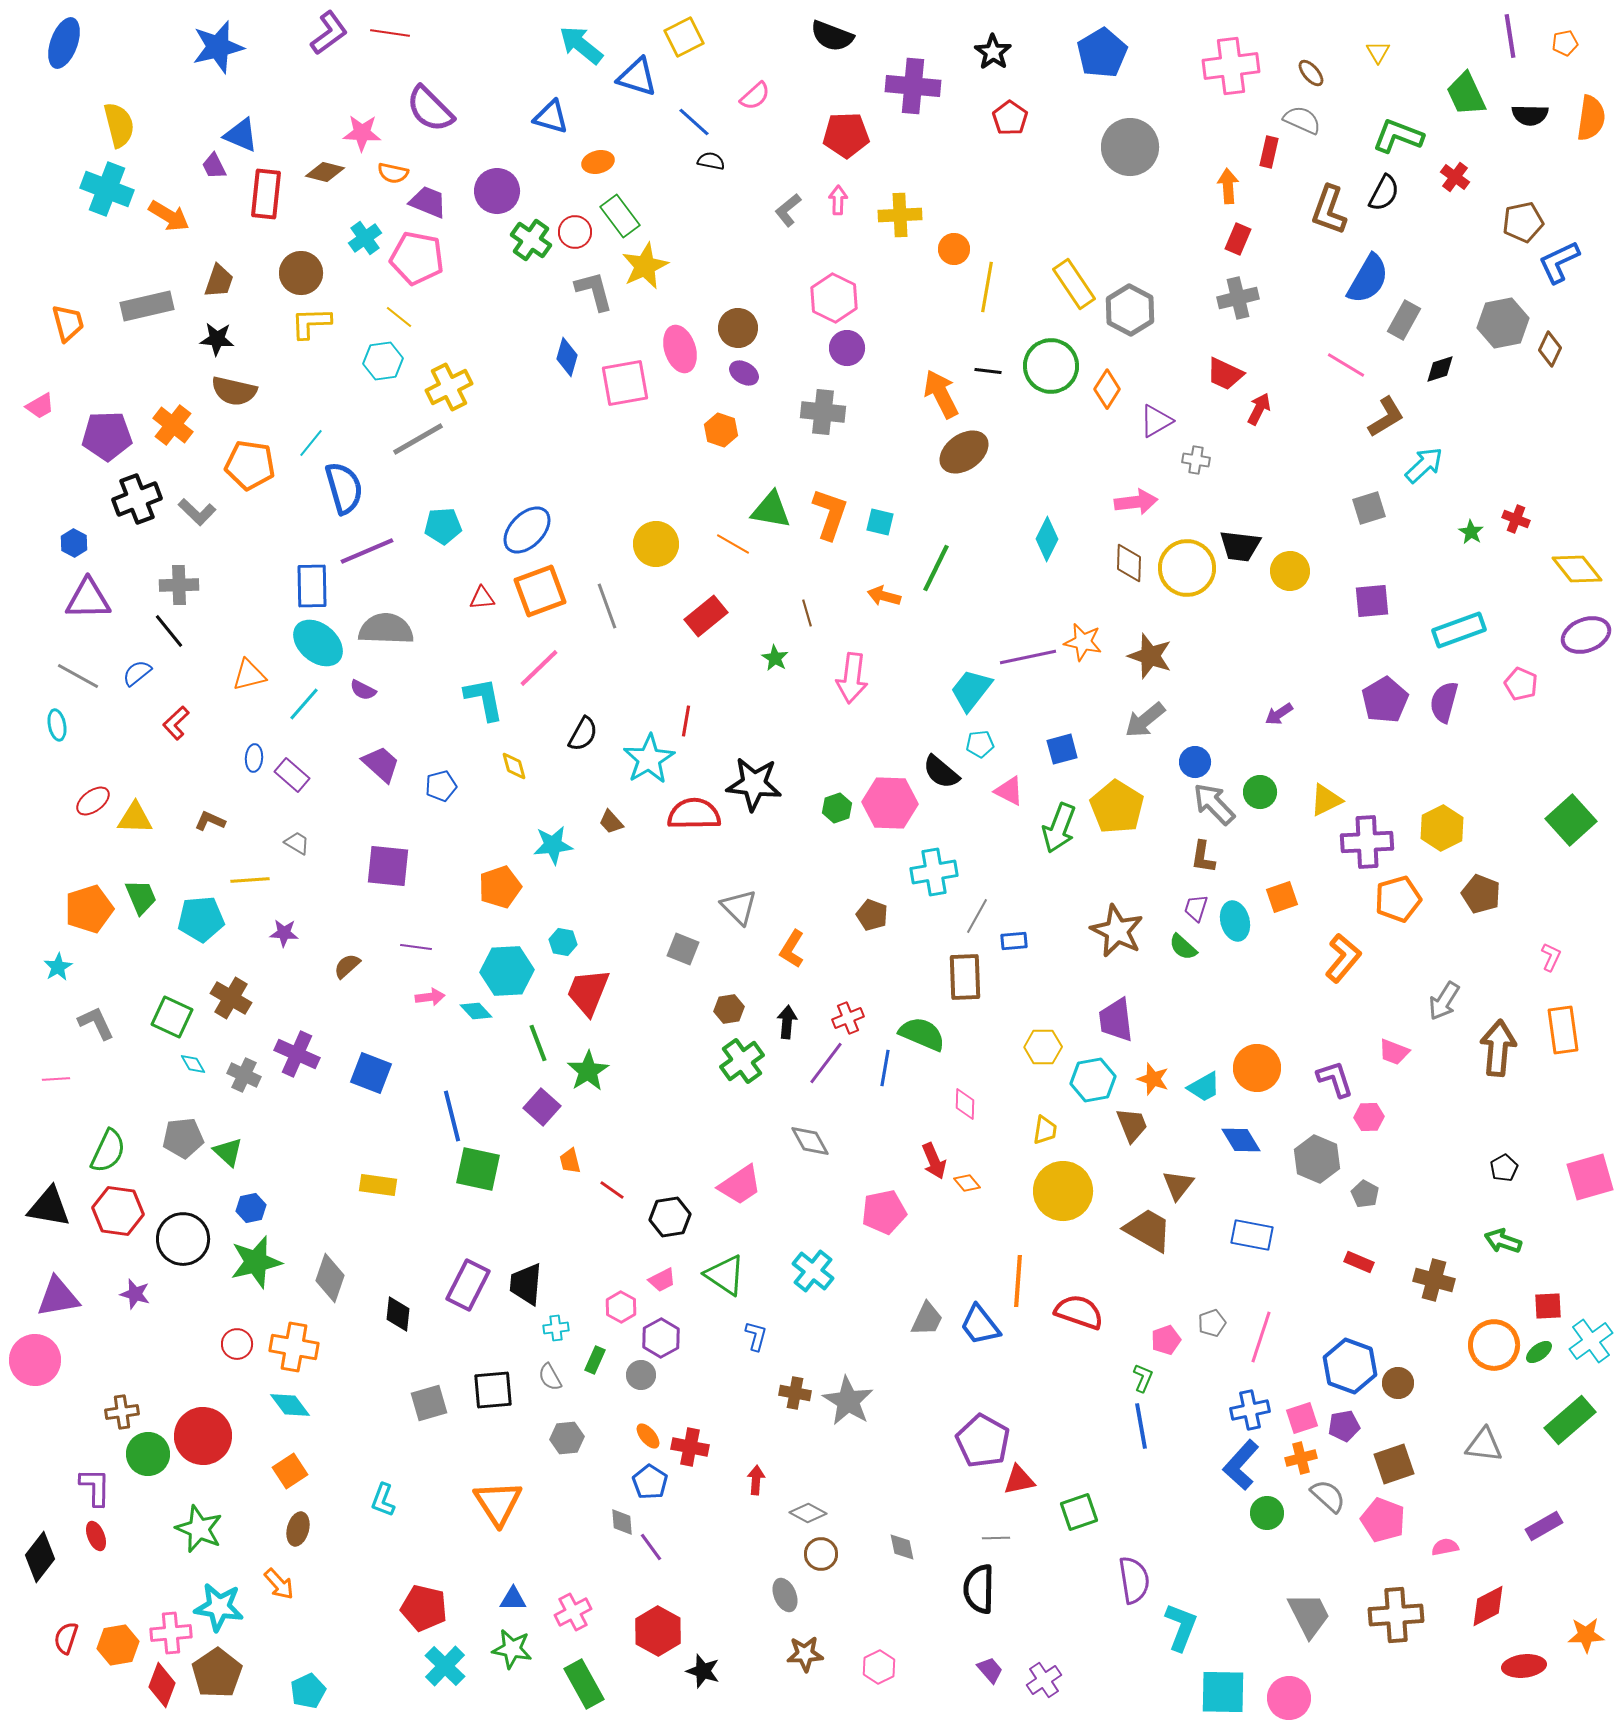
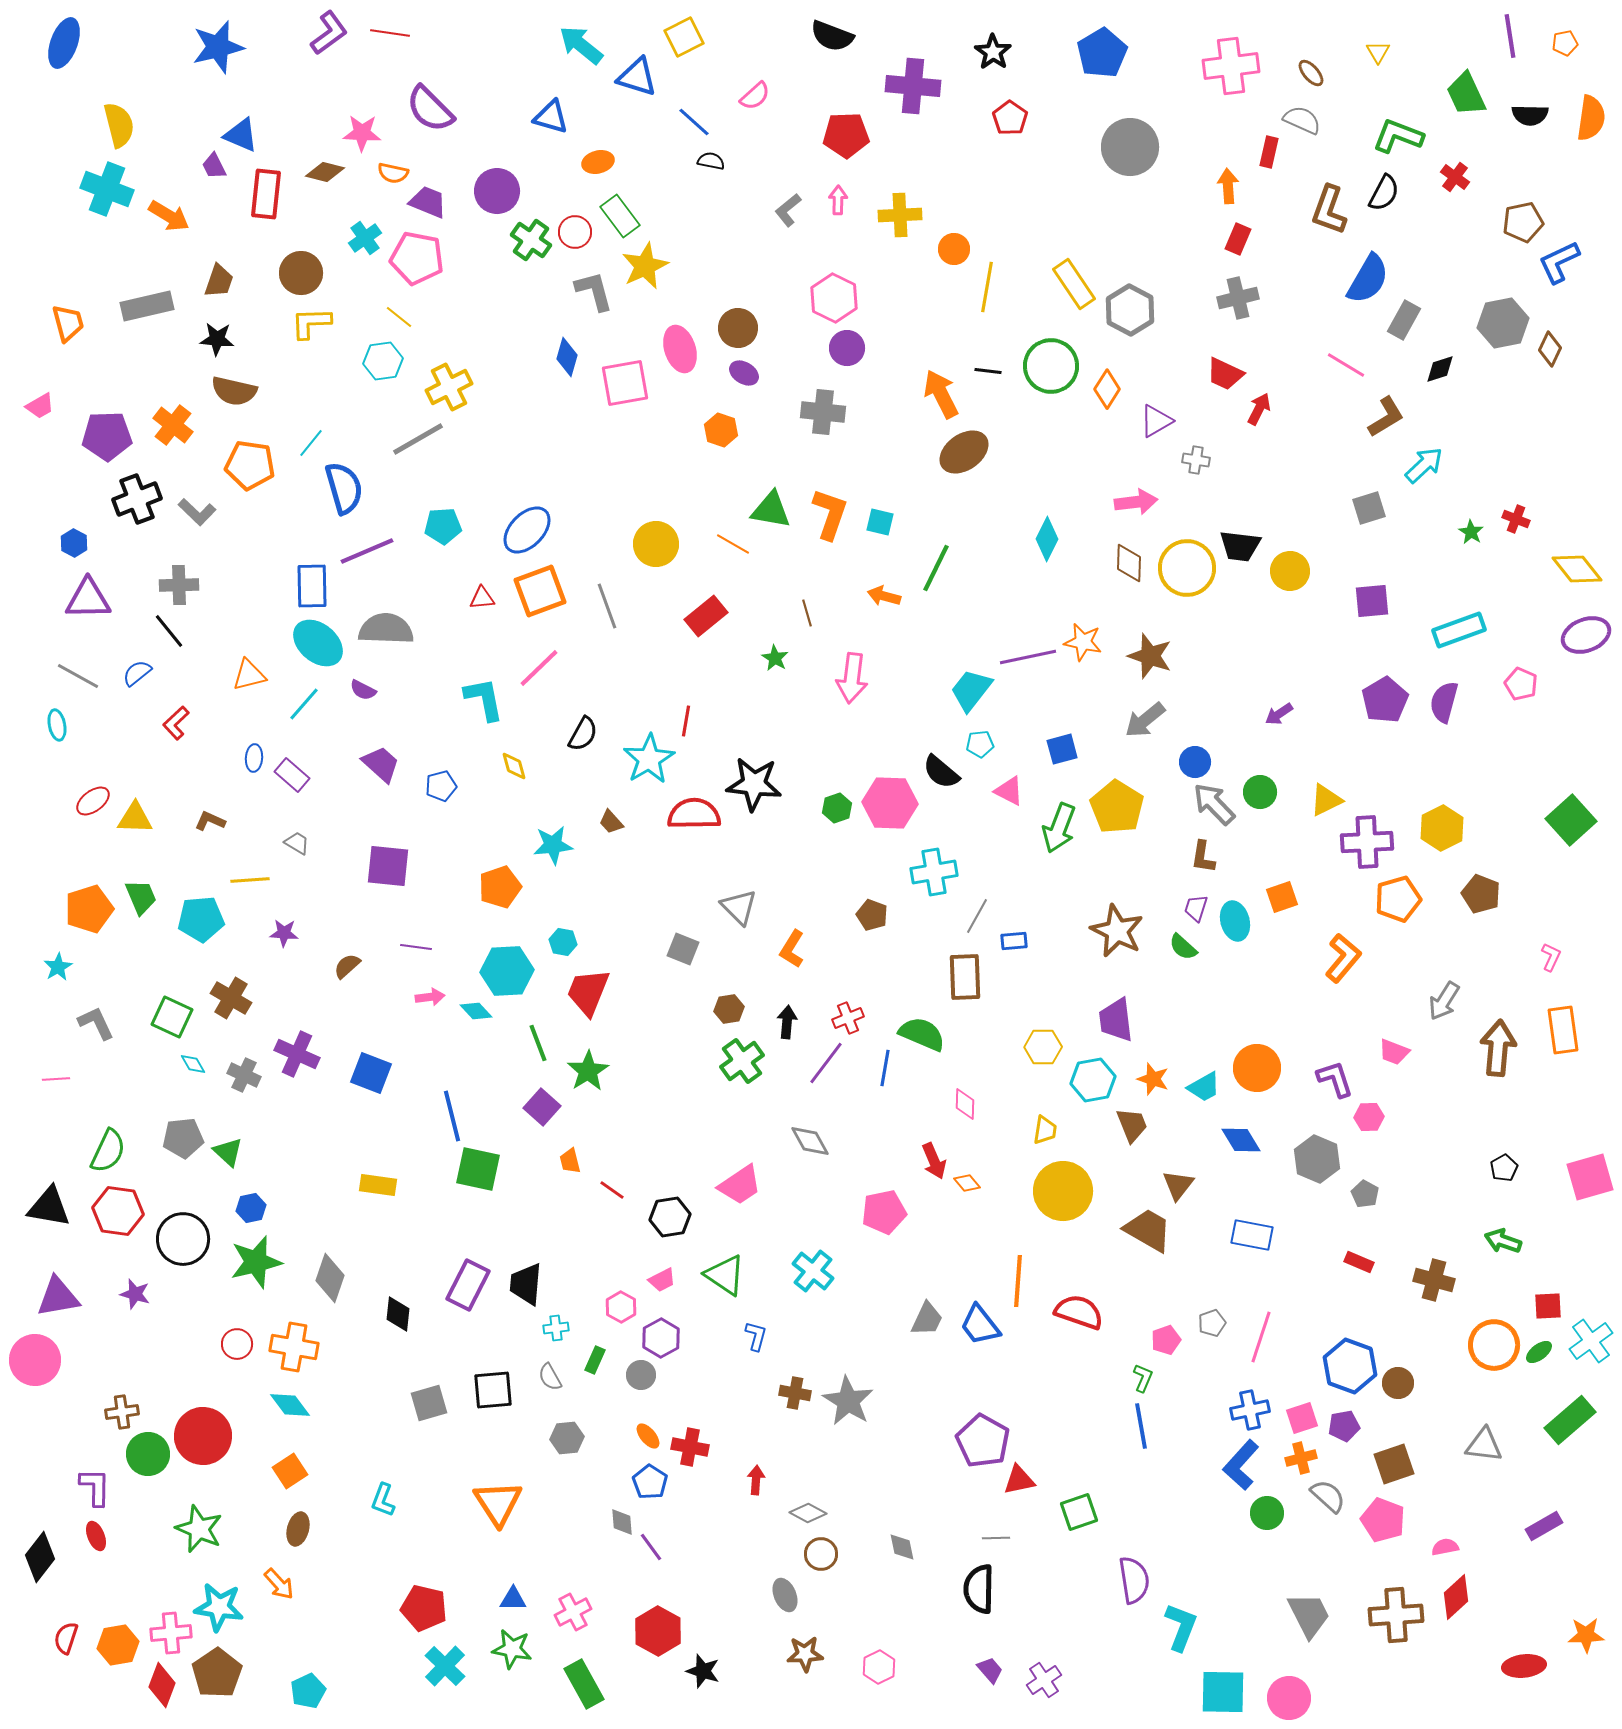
red diamond at (1488, 1606): moved 32 px left, 9 px up; rotated 15 degrees counterclockwise
